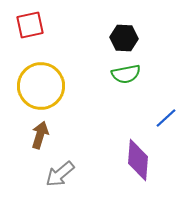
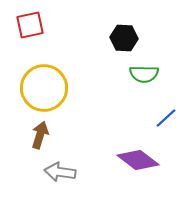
green semicircle: moved 18 px right; rotated 12 degrees clockwise
yellow circle: moved 3 px right, 2 px down
purple diamond: rotated 57 degrees counterclockwise
gray arrow: moved 2 px up; rotated 48 degrees clockwise
